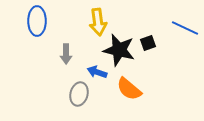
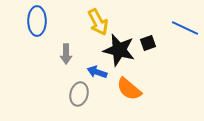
yellow arrow: rotated 20 degrees counterclockwise
